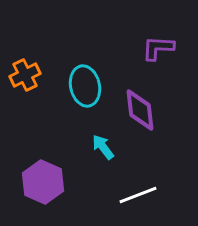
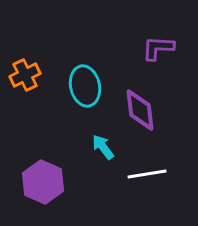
white line: moved 9 px right, 21 px up; rotated 12 degrees clockwise
